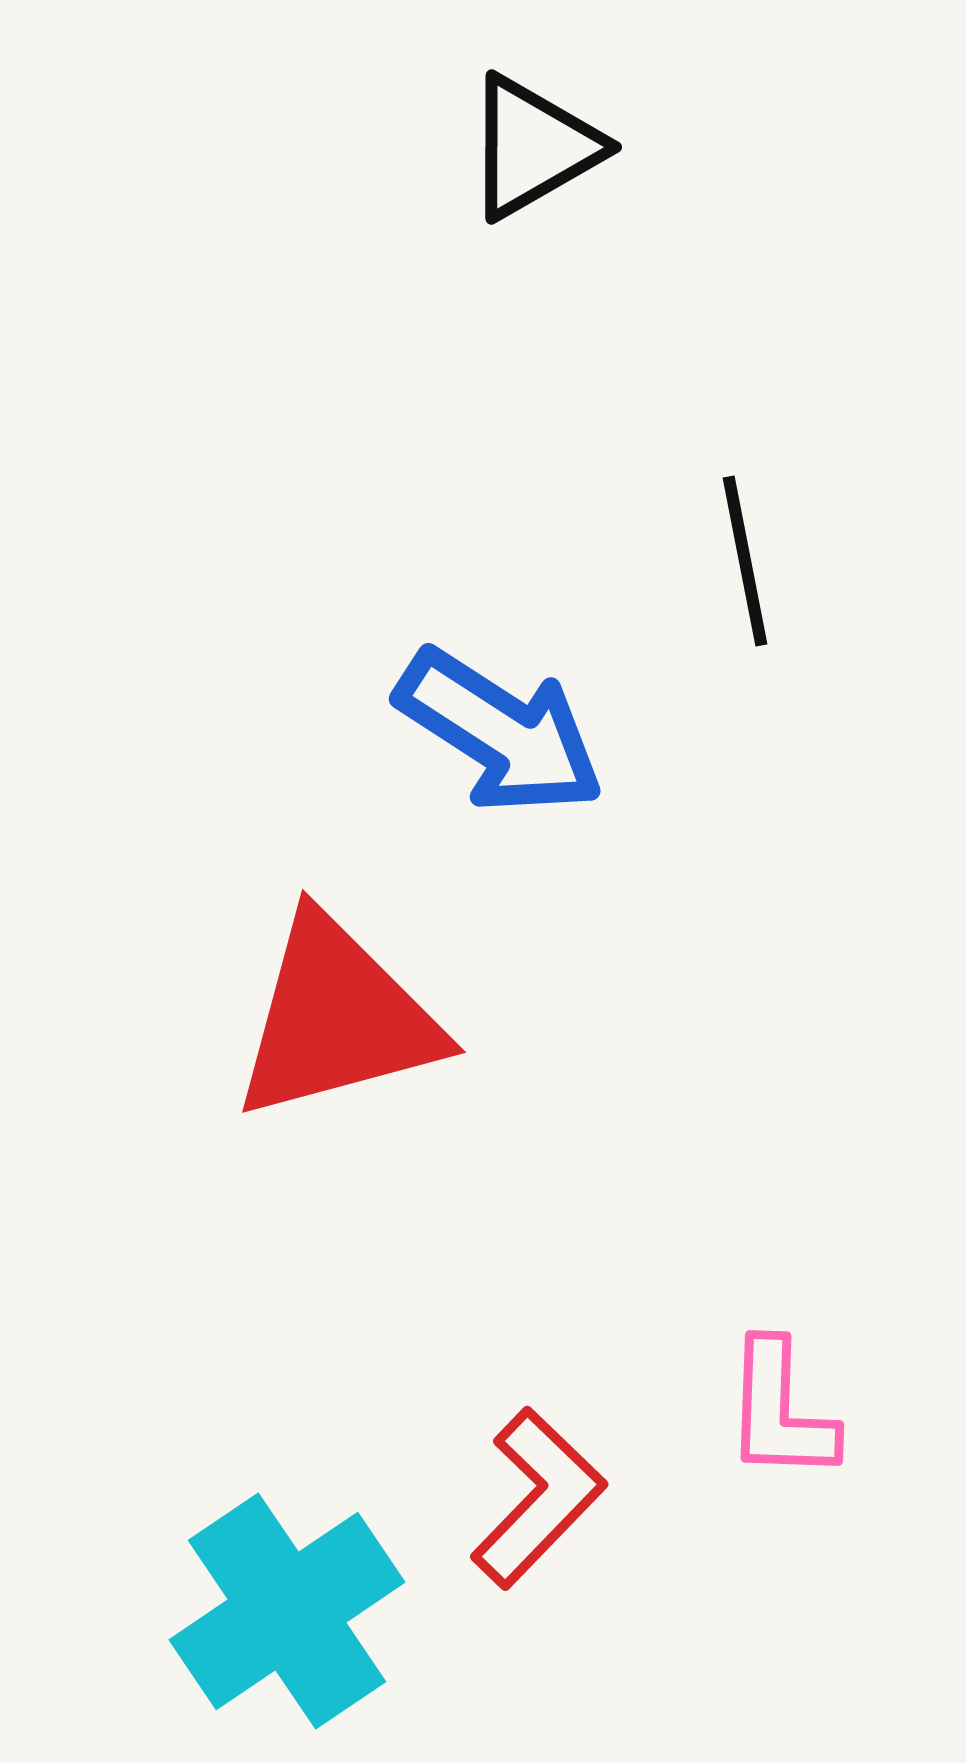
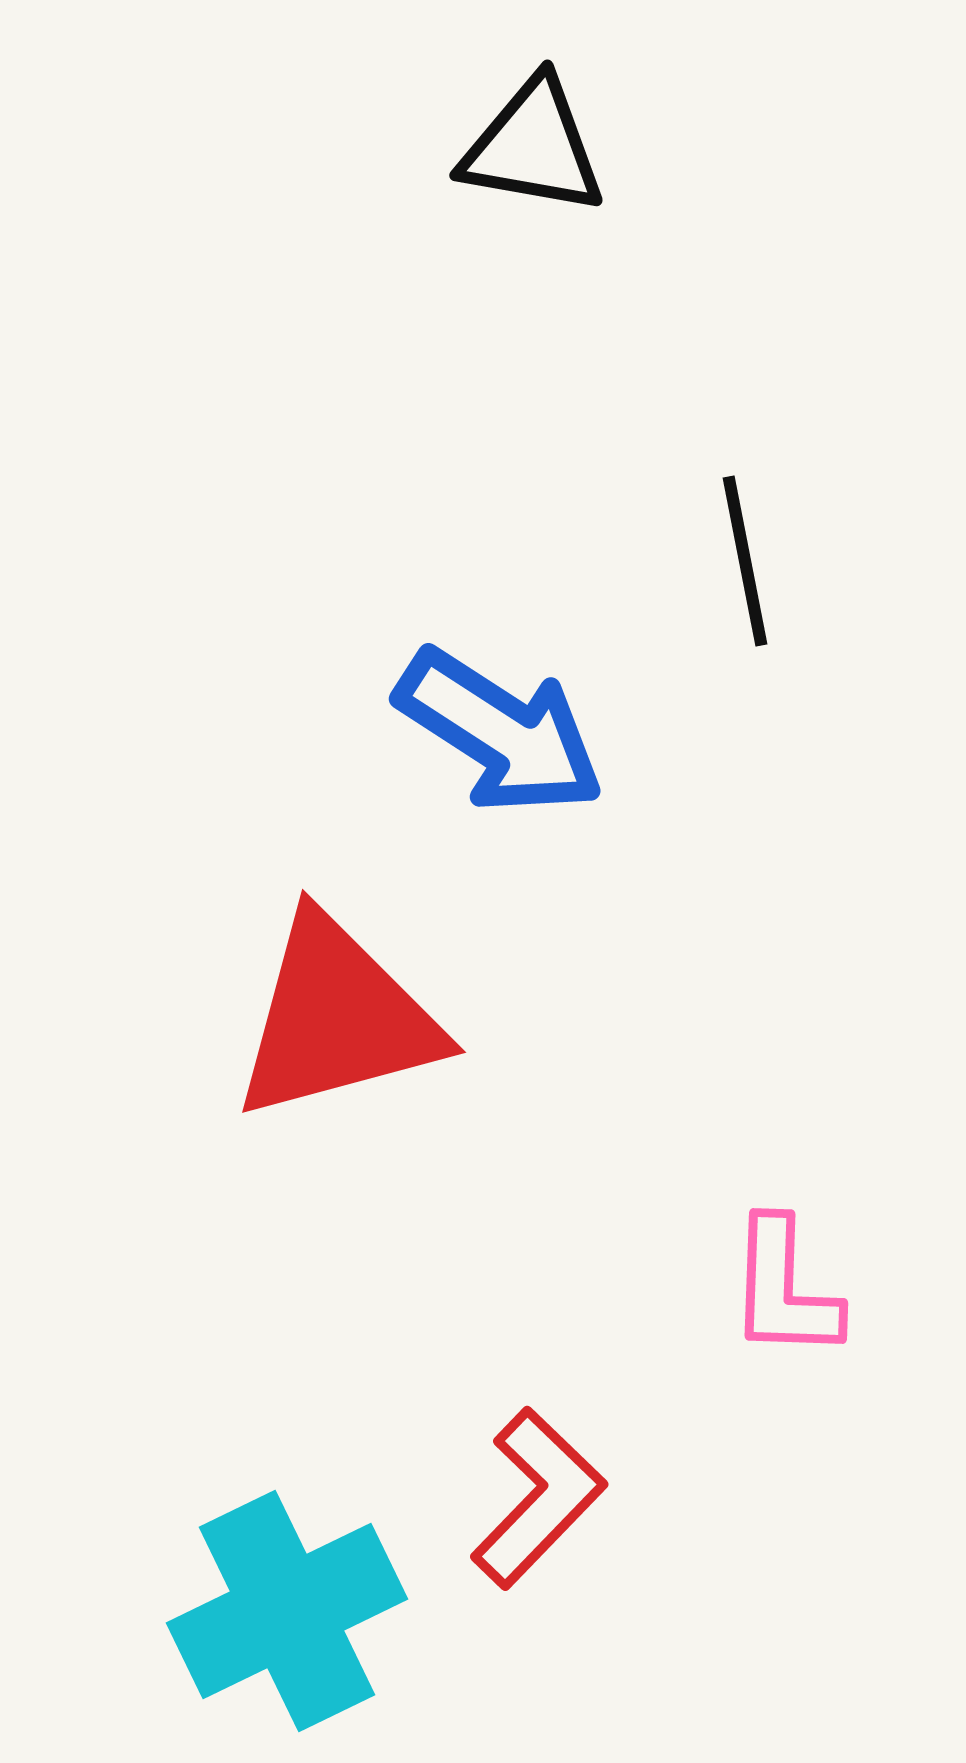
black triangle: rotated 40 degrees clockwise
pink L-shape: moved 4 px right, 122 px up
cyan cross: rotated 8 degrees clockwise
